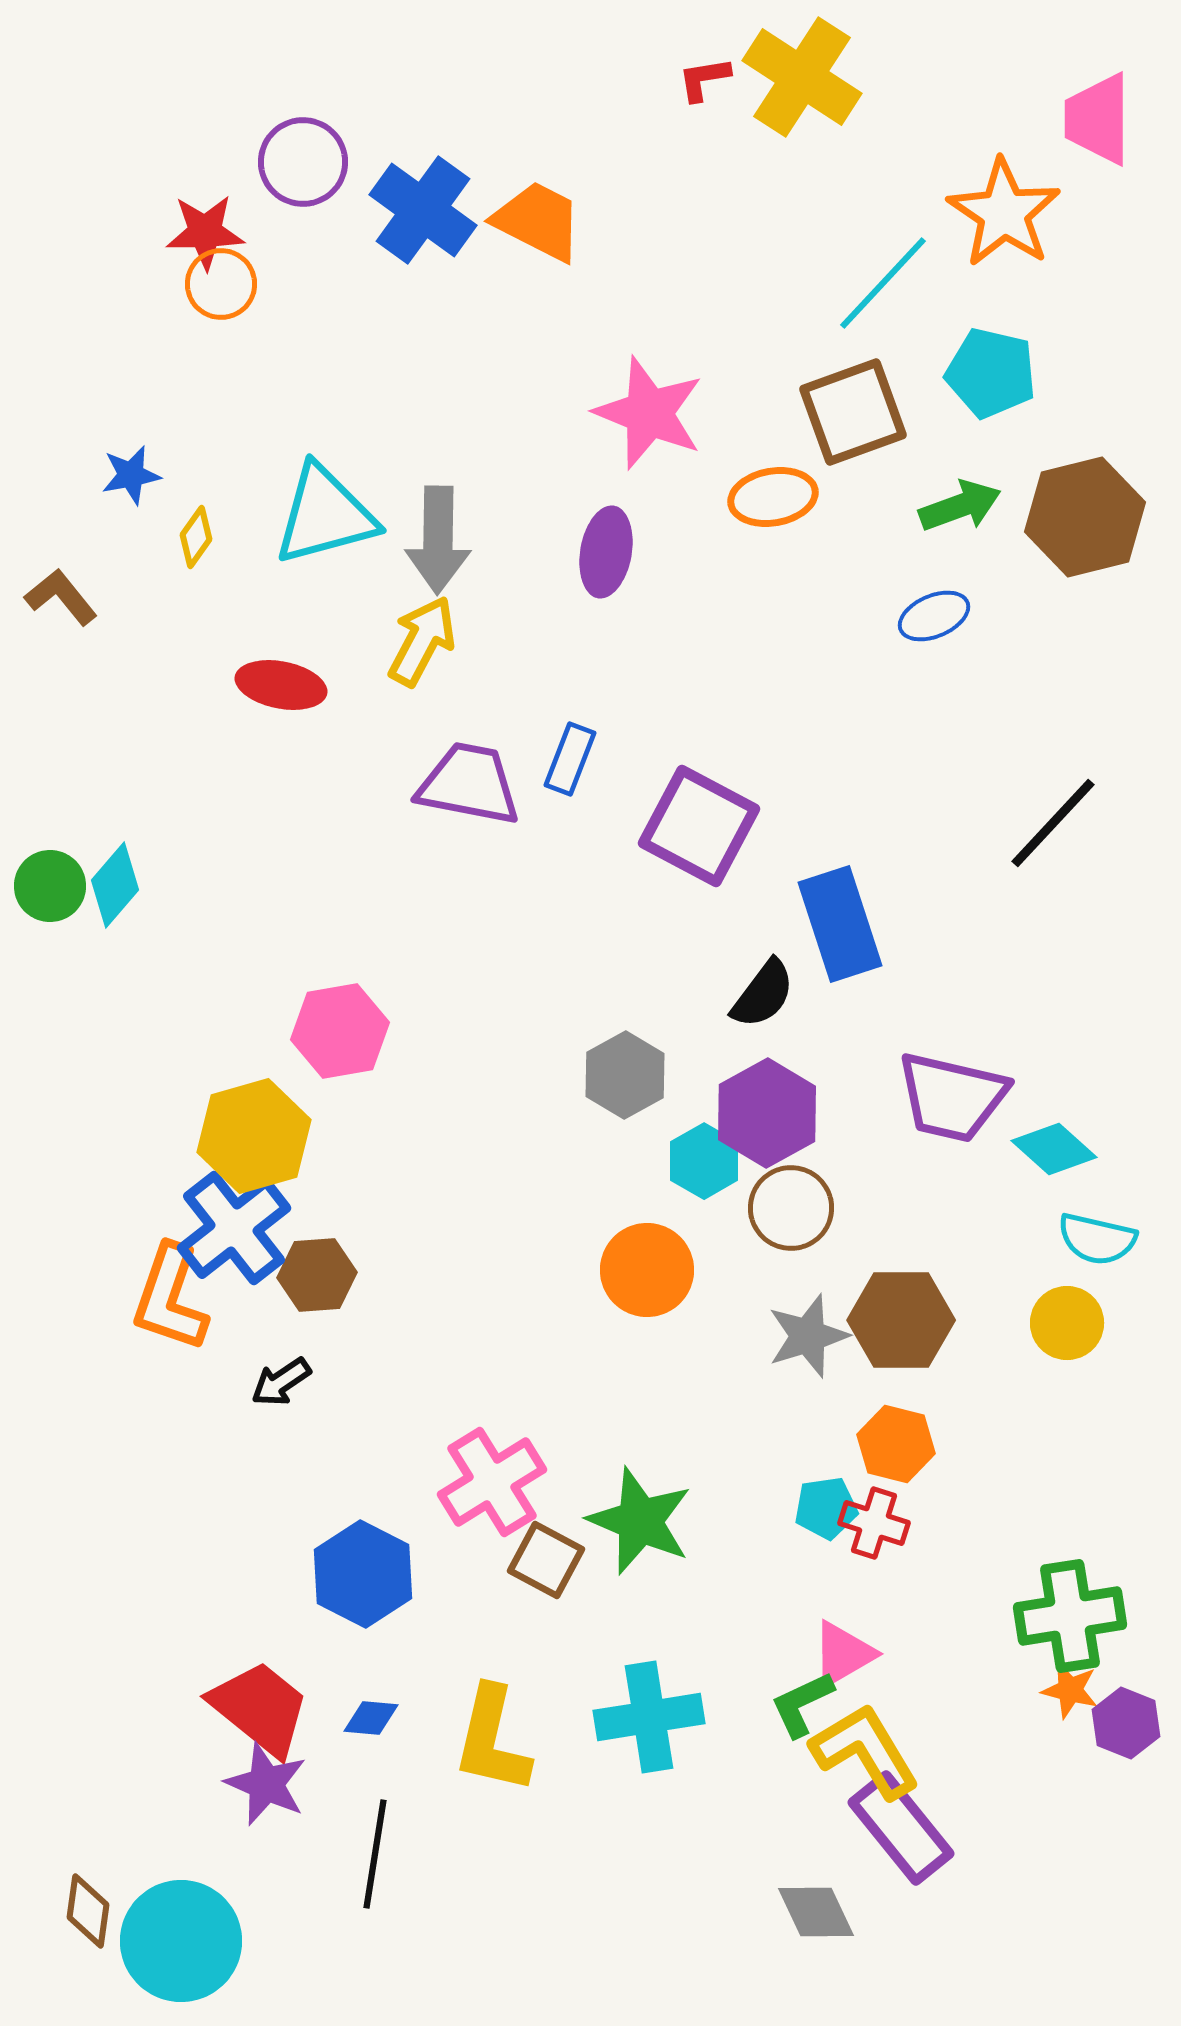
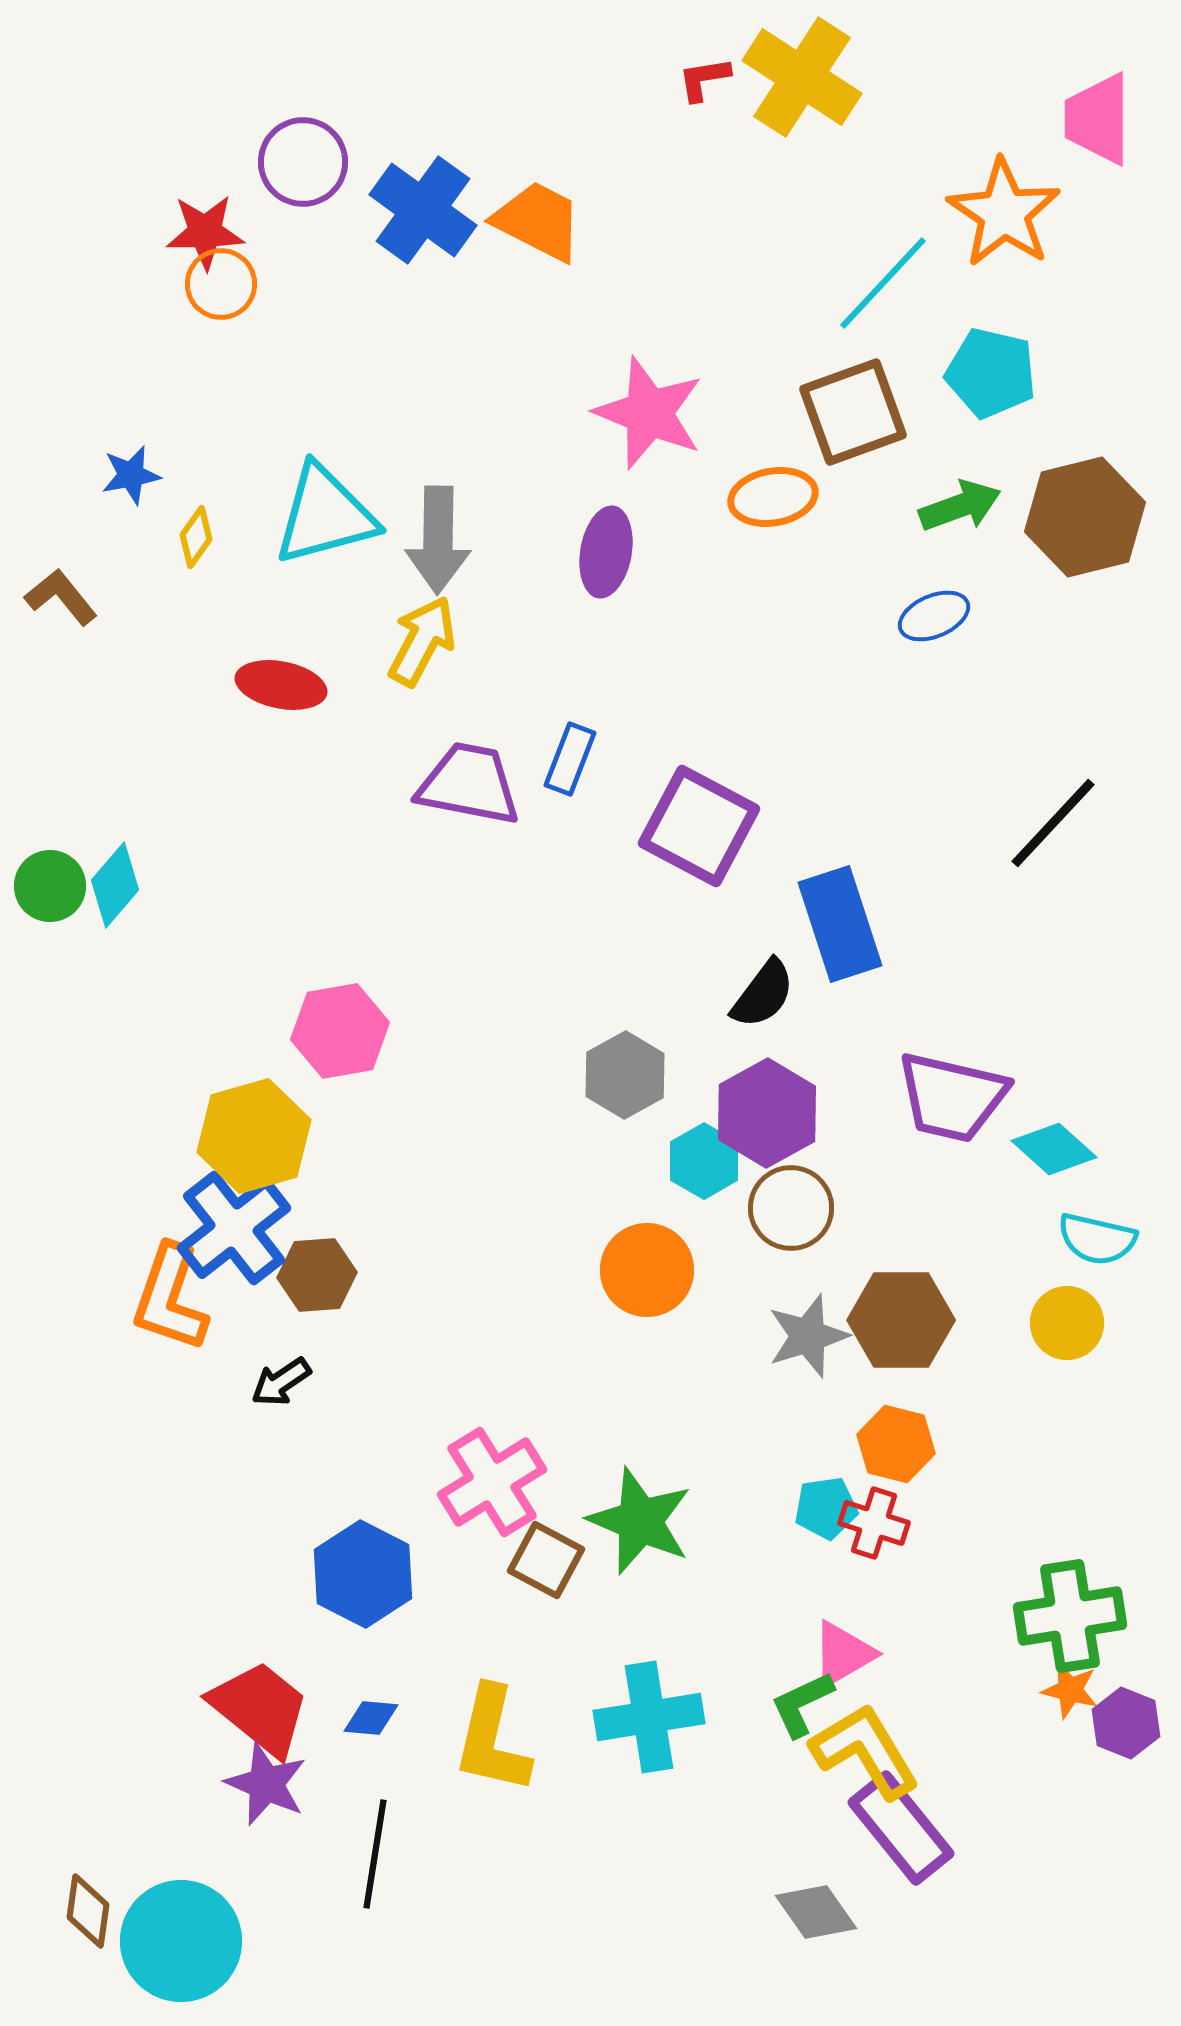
gray diamond at (816, 1912): rotated 10 degrees counterclockwise
